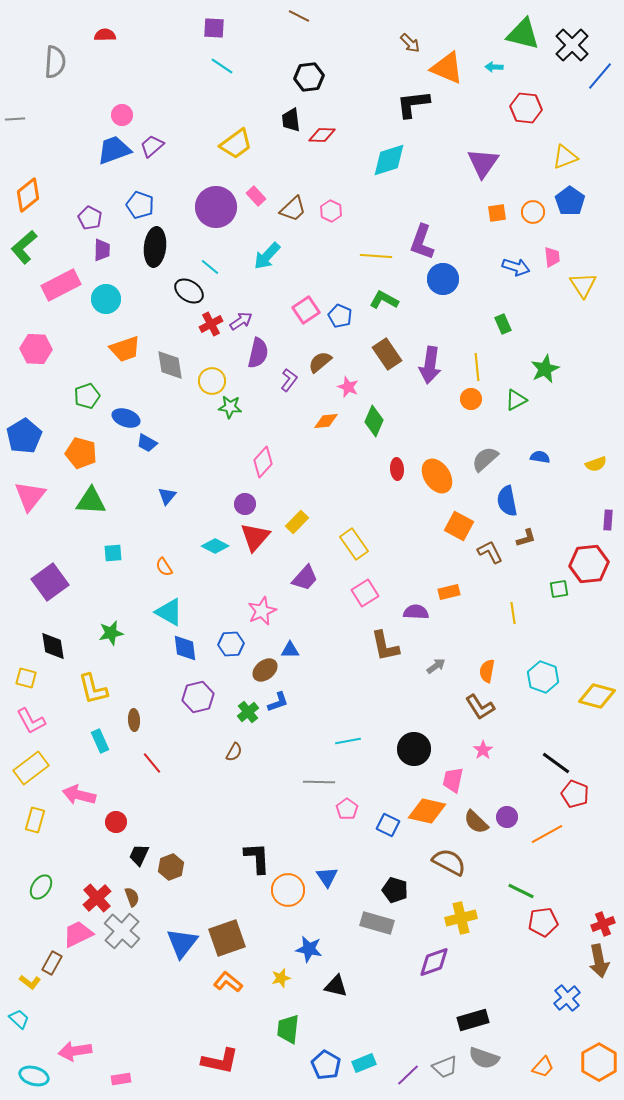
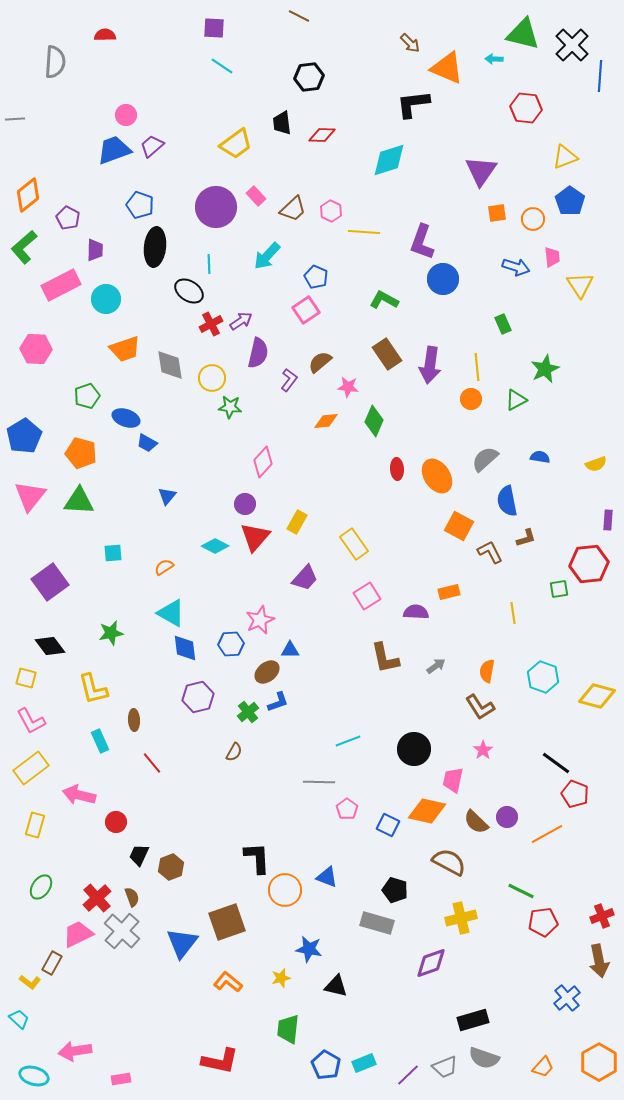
cyan arrow at (494, 67): moved 8 px up
blue line at (600, 76): rotated 36 degrees counterclockwise
pink circle at (122, 115): moved 4 px right
black trapezoid at (291, 120): moved 9 px left, 3 px down
purple triangle at (483, 163): moved 2 px left, 8 px down
orange circle at (533, 212): moved 7 px down
purple pentagon at (90, 218): moved 22 px left
purple trapezoid at (102, 250): moved 7 px left
yellow line at (376, 256): moved 12 px left, 24 px up
cyan line at (210, 267): moved 1 px left, 3 px up; rotated 48 degrees clockwise
yellow triangle at (583, 285): moved 3 px left
blue pentagon at (340, 316): moved 24 px left, 39 px up
yellow circle at (212, 381): moved 3 px up
pink star at (348, 387): rotated 15 degrees counterclockwise
green triangle at (91, 501): moved 12 px left
yellow rectangle at (297, 522): rotated 15 degrees counterclockwise
orange semicircle at (164, 567): rotated 90 degrees clockwise
pink square at (365, 593): moved 2 px right, 3 px down
pink star at (262, 611): moved 2 px left, 9 px down
cyan triangle at (169, 612): moved 2 px right, 1 px down
black diamond at (53, 646): moved 3 px left; rotated 28 degrees counterclockwise
brown L-shape at (385, 646): moved 12 px down
brown ellipse at (265, 670): moved 2 px right, 2 px down
cyan line at (348, 741): rotated 10 degrees counterclockwise
yellow rectangle at (35, 820): moved 5 px down
blue triangle at (327, 877): rotated 35 degrees counterclockwise
orange circle at (288, 890): moved 3 px left
red cross at (603, 924): moved 1 px left, 8 px up
brown square at (227, 938): moved 16 px up
purple diamond at (434, 962): moved 3 px left, 1 px down
